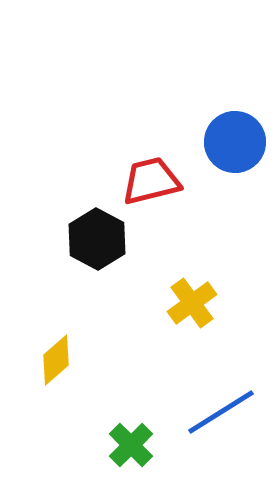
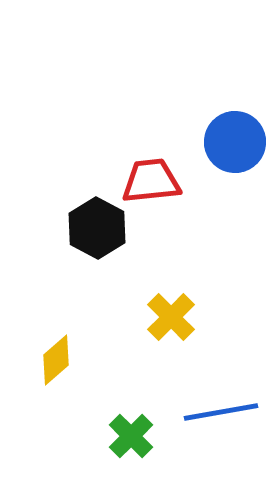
red trapezoid: rotated 8 degrees clockwise
black hexagon: moved 11 px up
yellow cross: moved 21 px left, 14 px down; rotated 9 degrees counterclockwise
blue line: rotated 22 degrees clockwise
green cross: moved 9 px up
